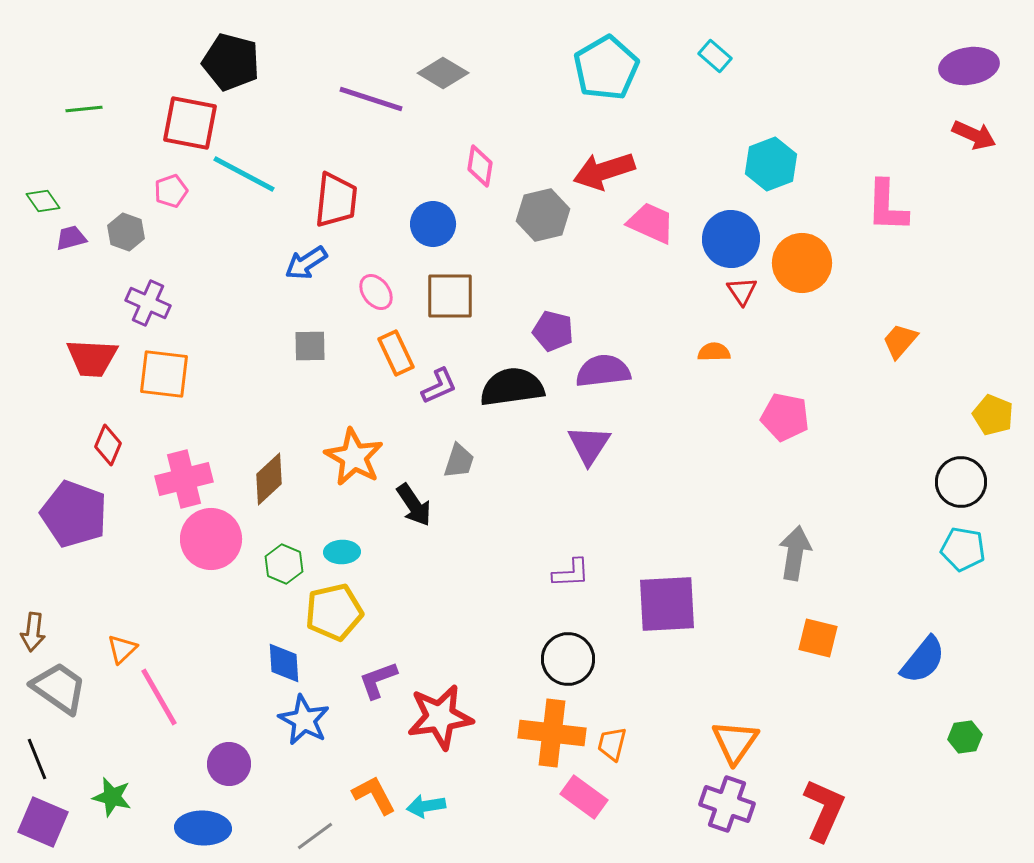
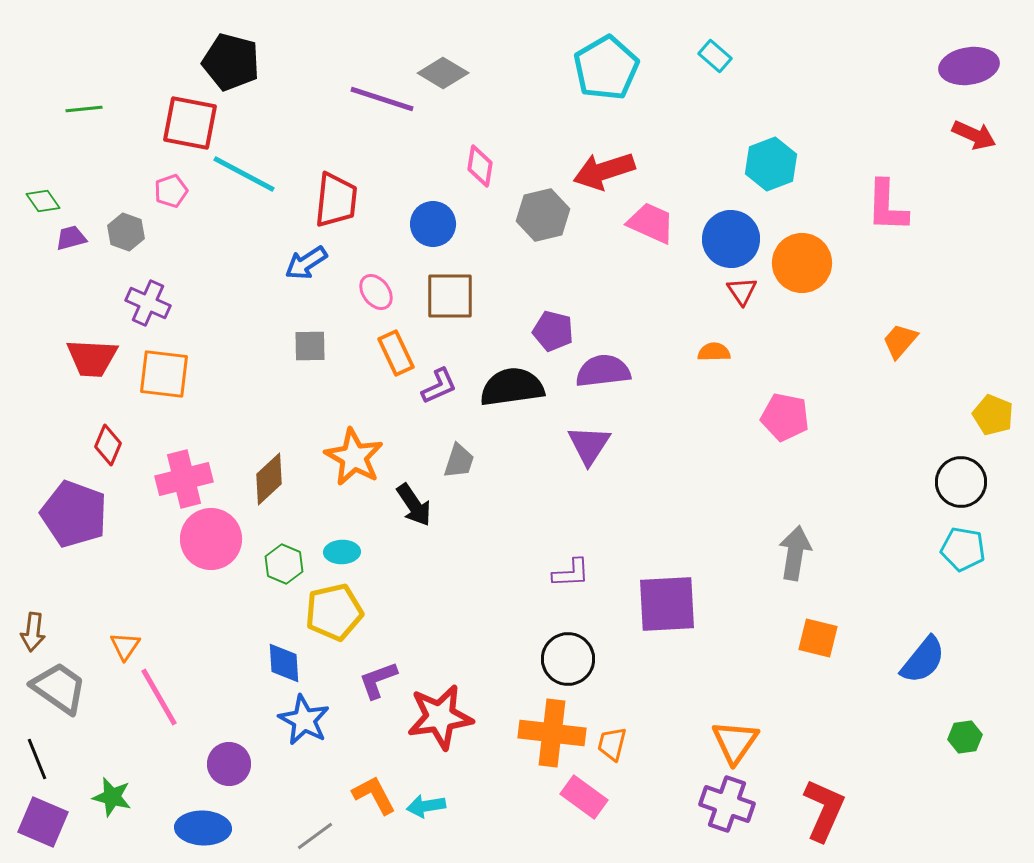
purple line at (371, 99): moved 11 px right
orange triangle at (122, 649): moved 3 px right, 3 px up; rotated 12 degrees counterclockwise
